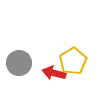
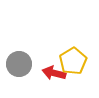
gray circle: moved 1 px down
